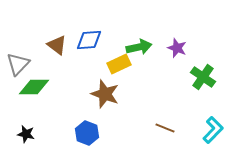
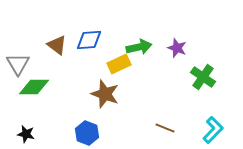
gray triangle: rotated 15 degrees counterclockwise
